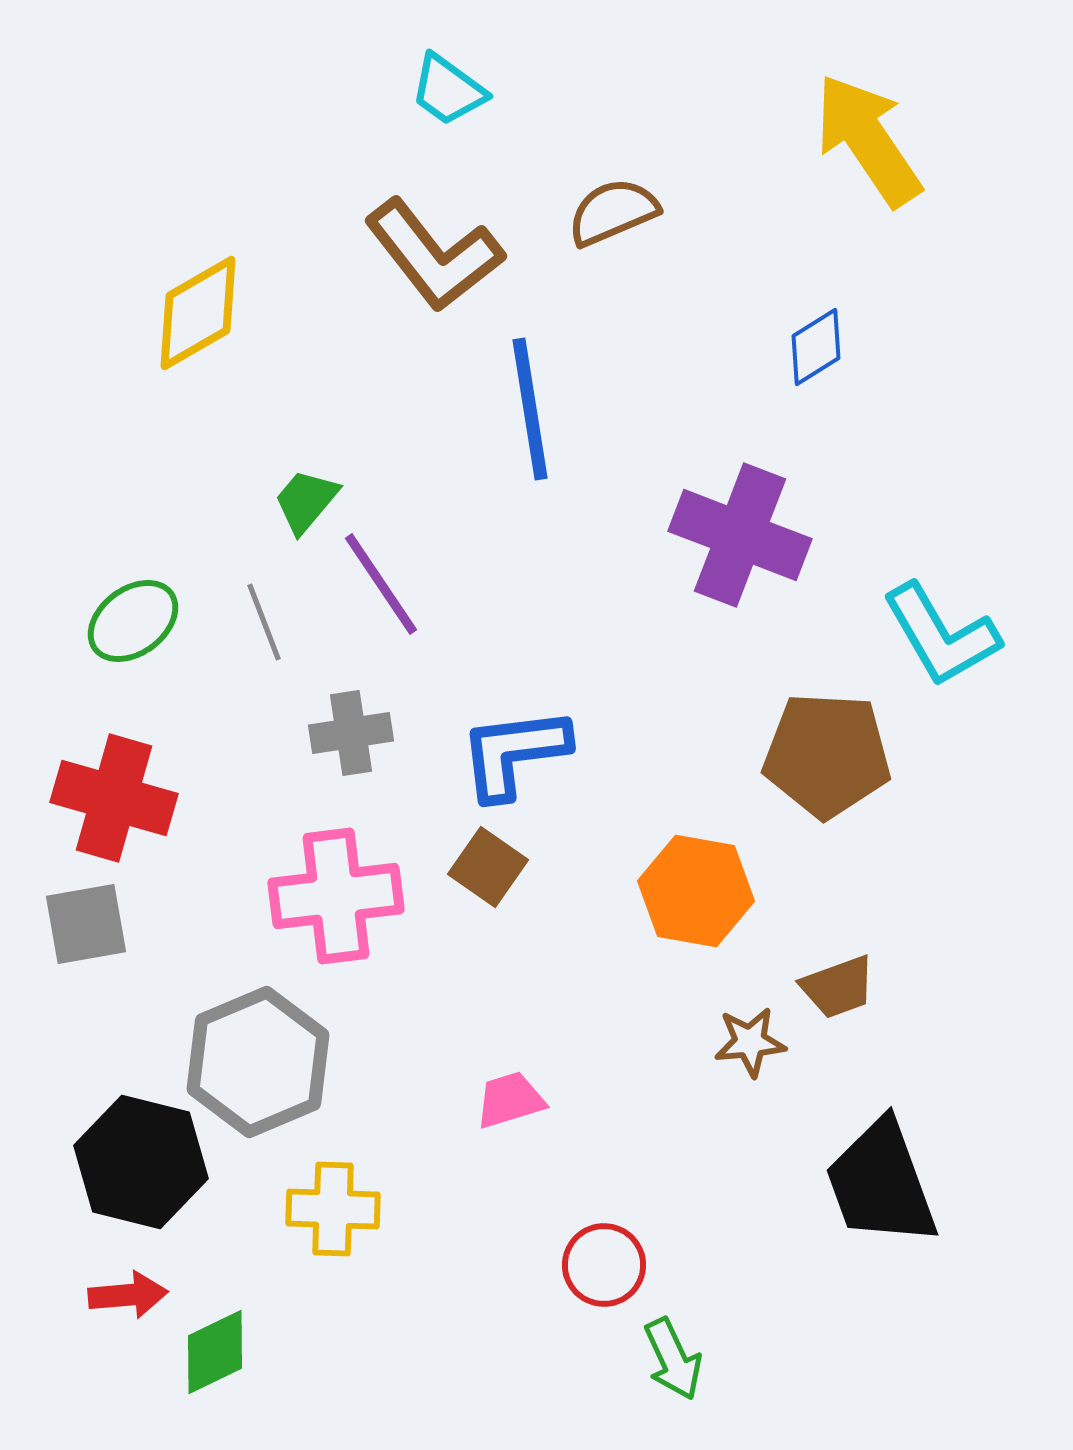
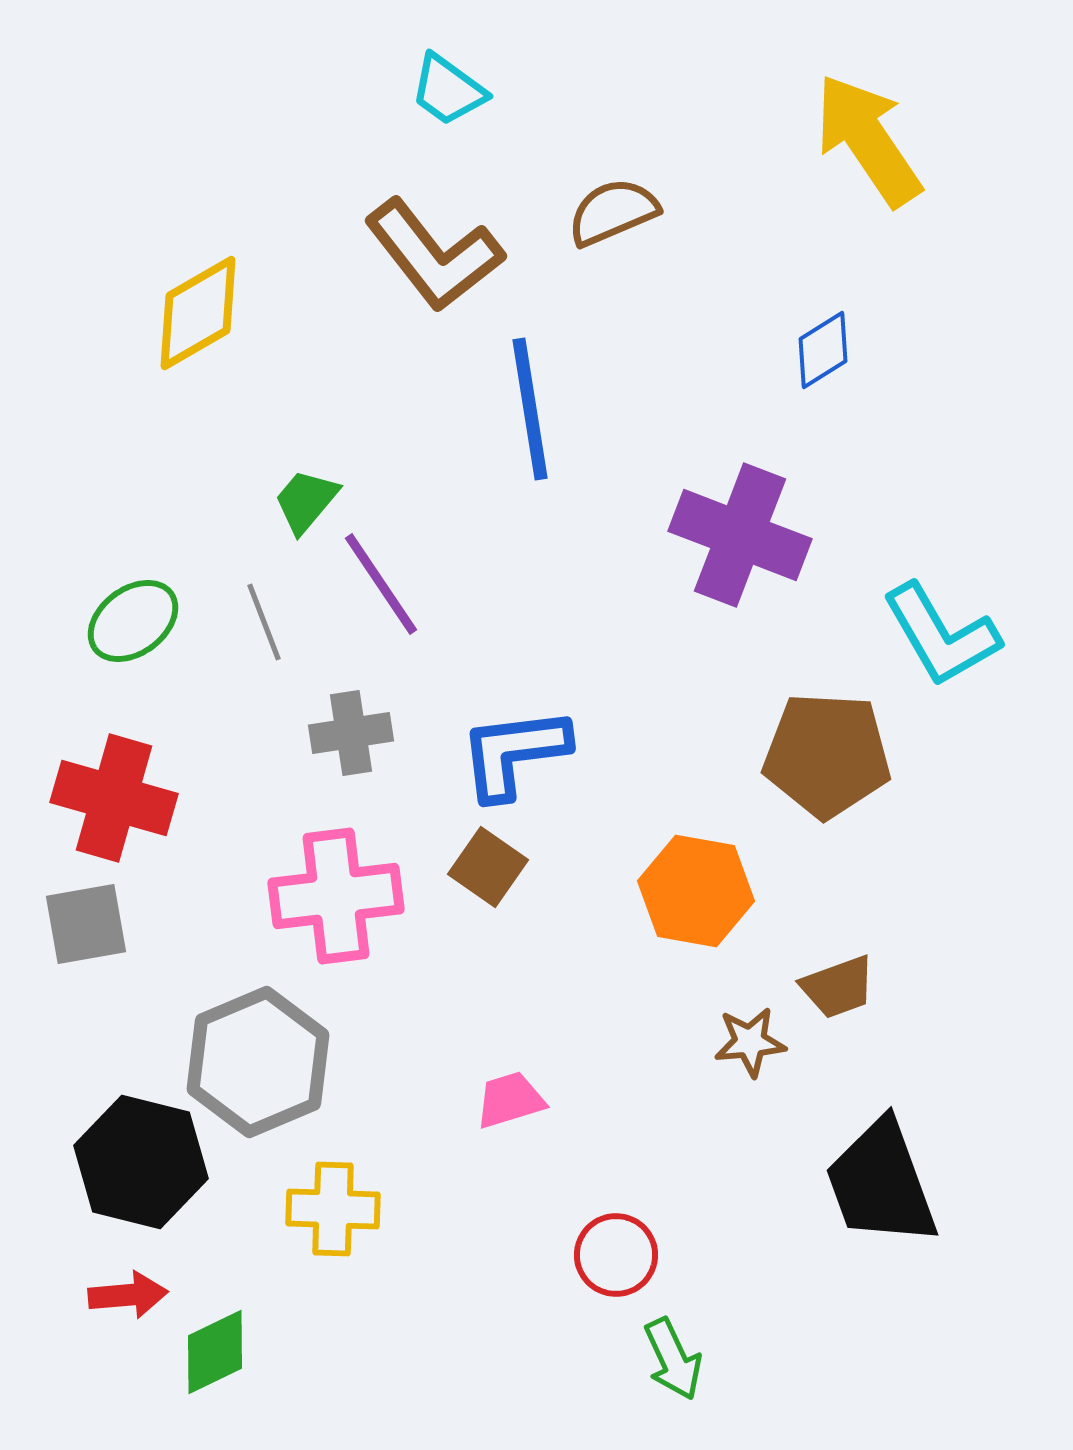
blue diamond: moved 7 px right, 3 px down
red circle: moved 12 px right, 10 px up
